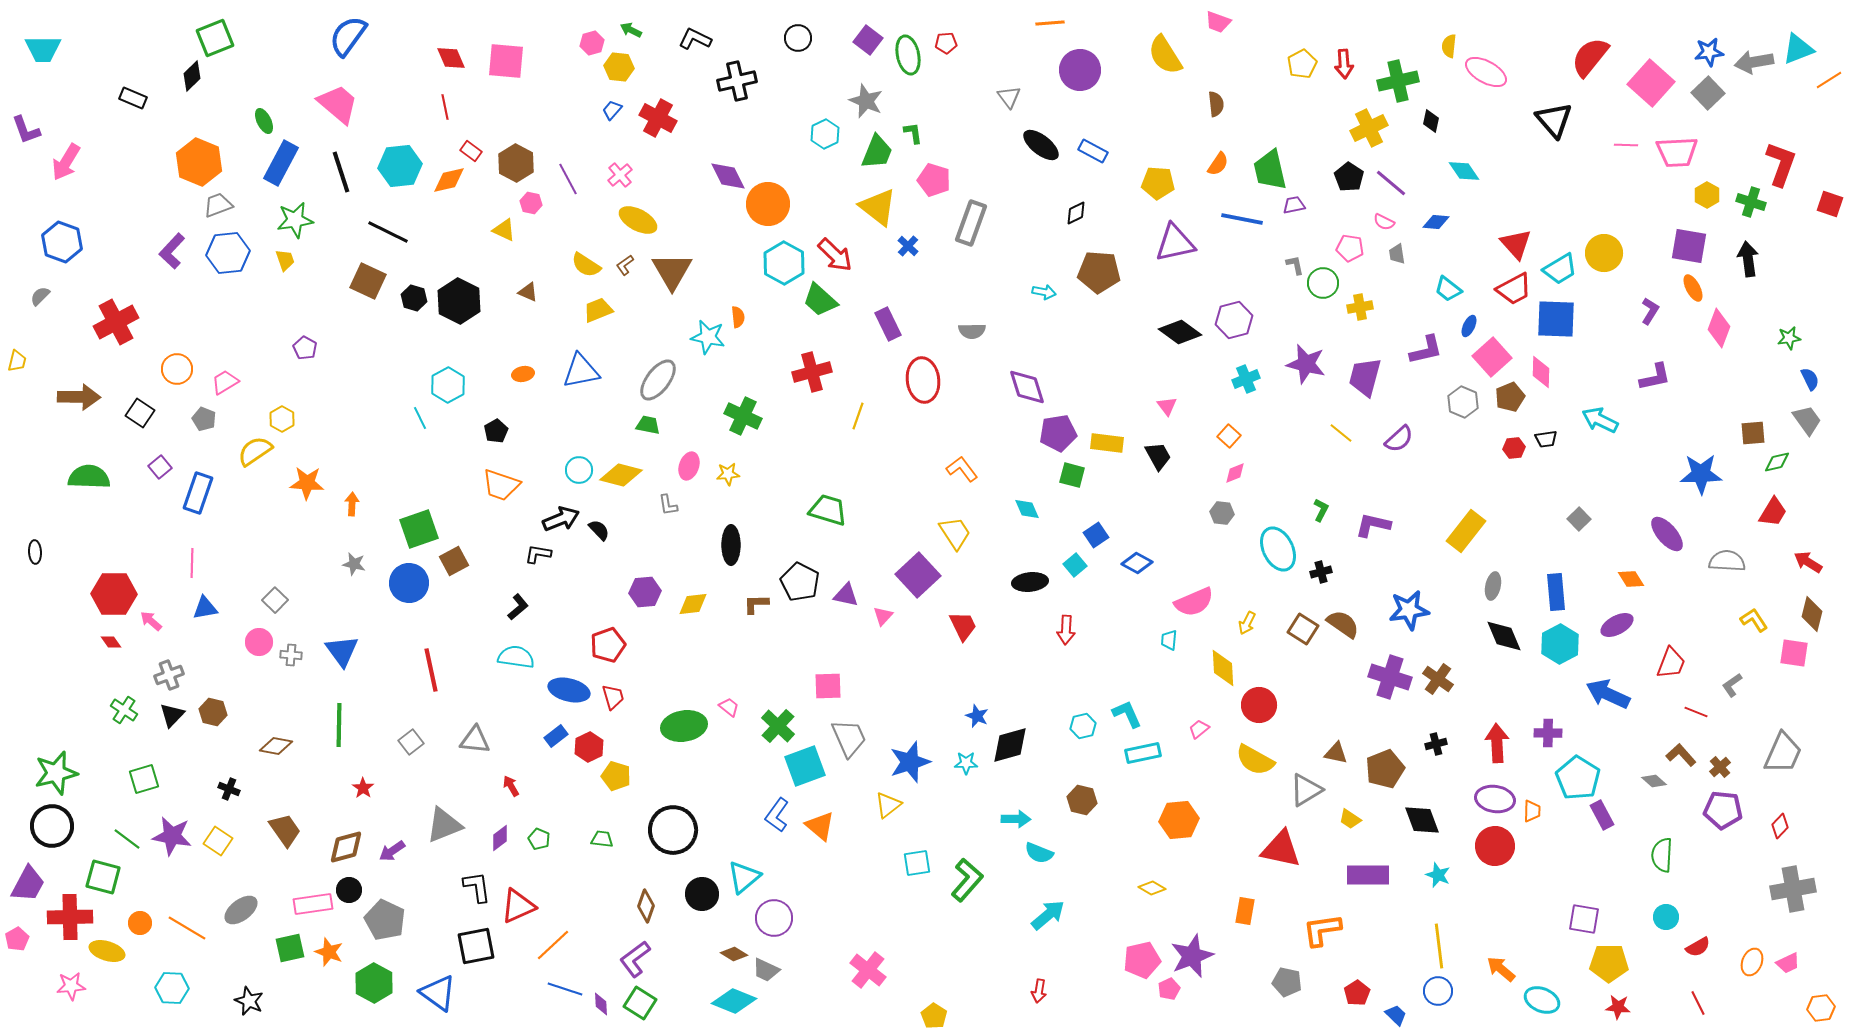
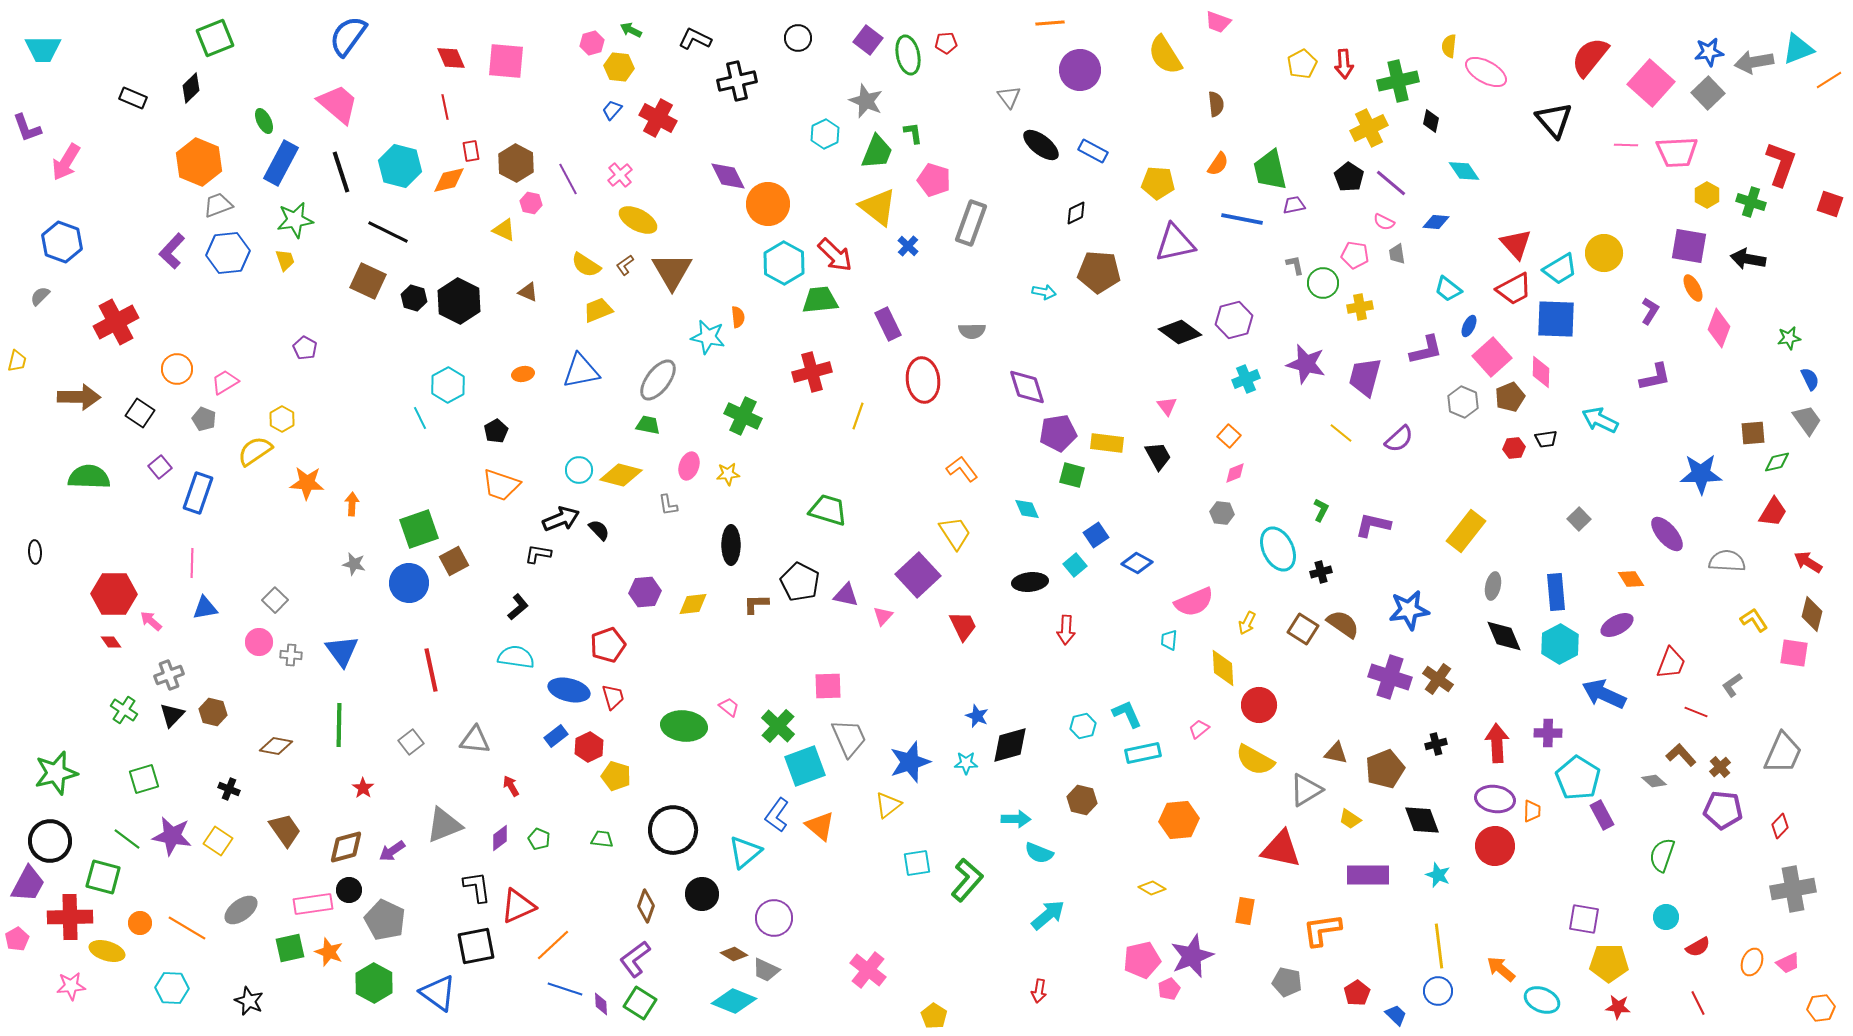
black diamond at (192, 76): moved 1 px left, 12 px down
purple L-shape at (26, 130): moved 1 px right, 2 px up
red rectangle at (471, 151): rotated 45 degrees clockwise
cyan hexagon at (400, 166): rotated 21 degrees clockwise
pink pentagon at (1350, 248): moved 5 px right, 7 px down
black arrow at (1748, 259): rotated 72 degrees counterclockwise
green trapezoid at (820, 300): rotated 132 degrees clockwise
blue arrow at (1608, 694): moved 4 px left
green ellipse at (684, 726): rotated 15 degrees clockwise
black circle at (52, 826): moved 2 px left, 15 px down
green semicircle at (1662, 855): rotated 16 degrees clockwise
cyan triangle at (744, 877): moved 1 px right, 25 px up
